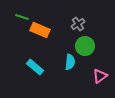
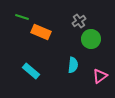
gray cross: moved 1 px right, 3 px up
orange rectangle: moved 1 px right, 2 px down
green circle: moved 6 px right, 7 px up
cyan semicircle: moved 3 px right, 3 px down
cyan rectangle: moved 4 px left, 4 px down
